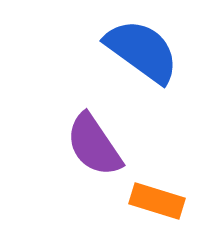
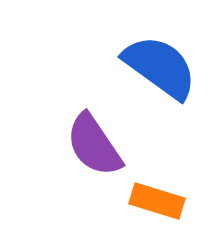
blue semicircle: moved 18 px right, 16 px down
